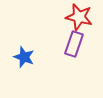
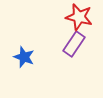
purple rectangle: rotated 15 degrees clockwise
